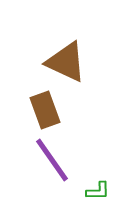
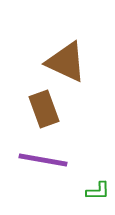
brown rectangle: moved 1 px left, 1 px up
purple line: moved 9 px left; rotated 45 degrees counterclockwise
